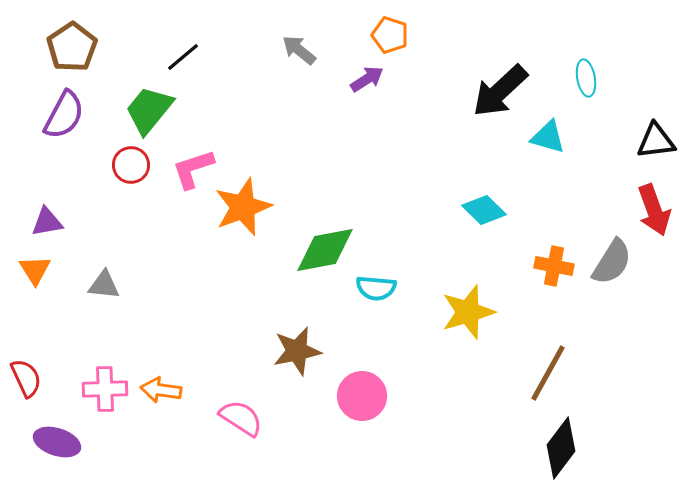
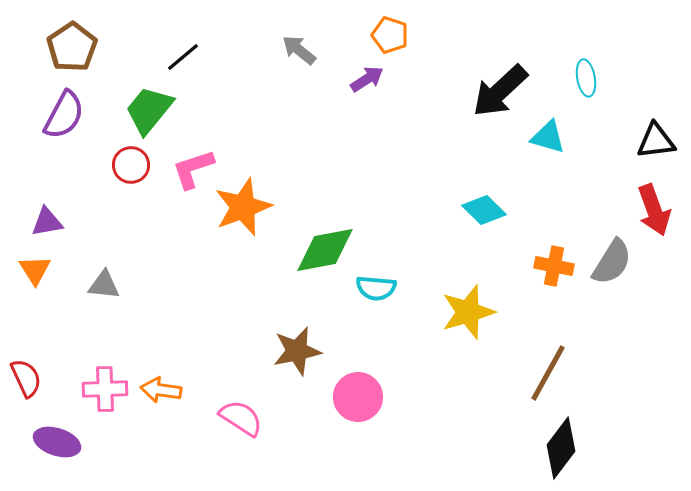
pink circle: moved 4 px left, 1 px down
